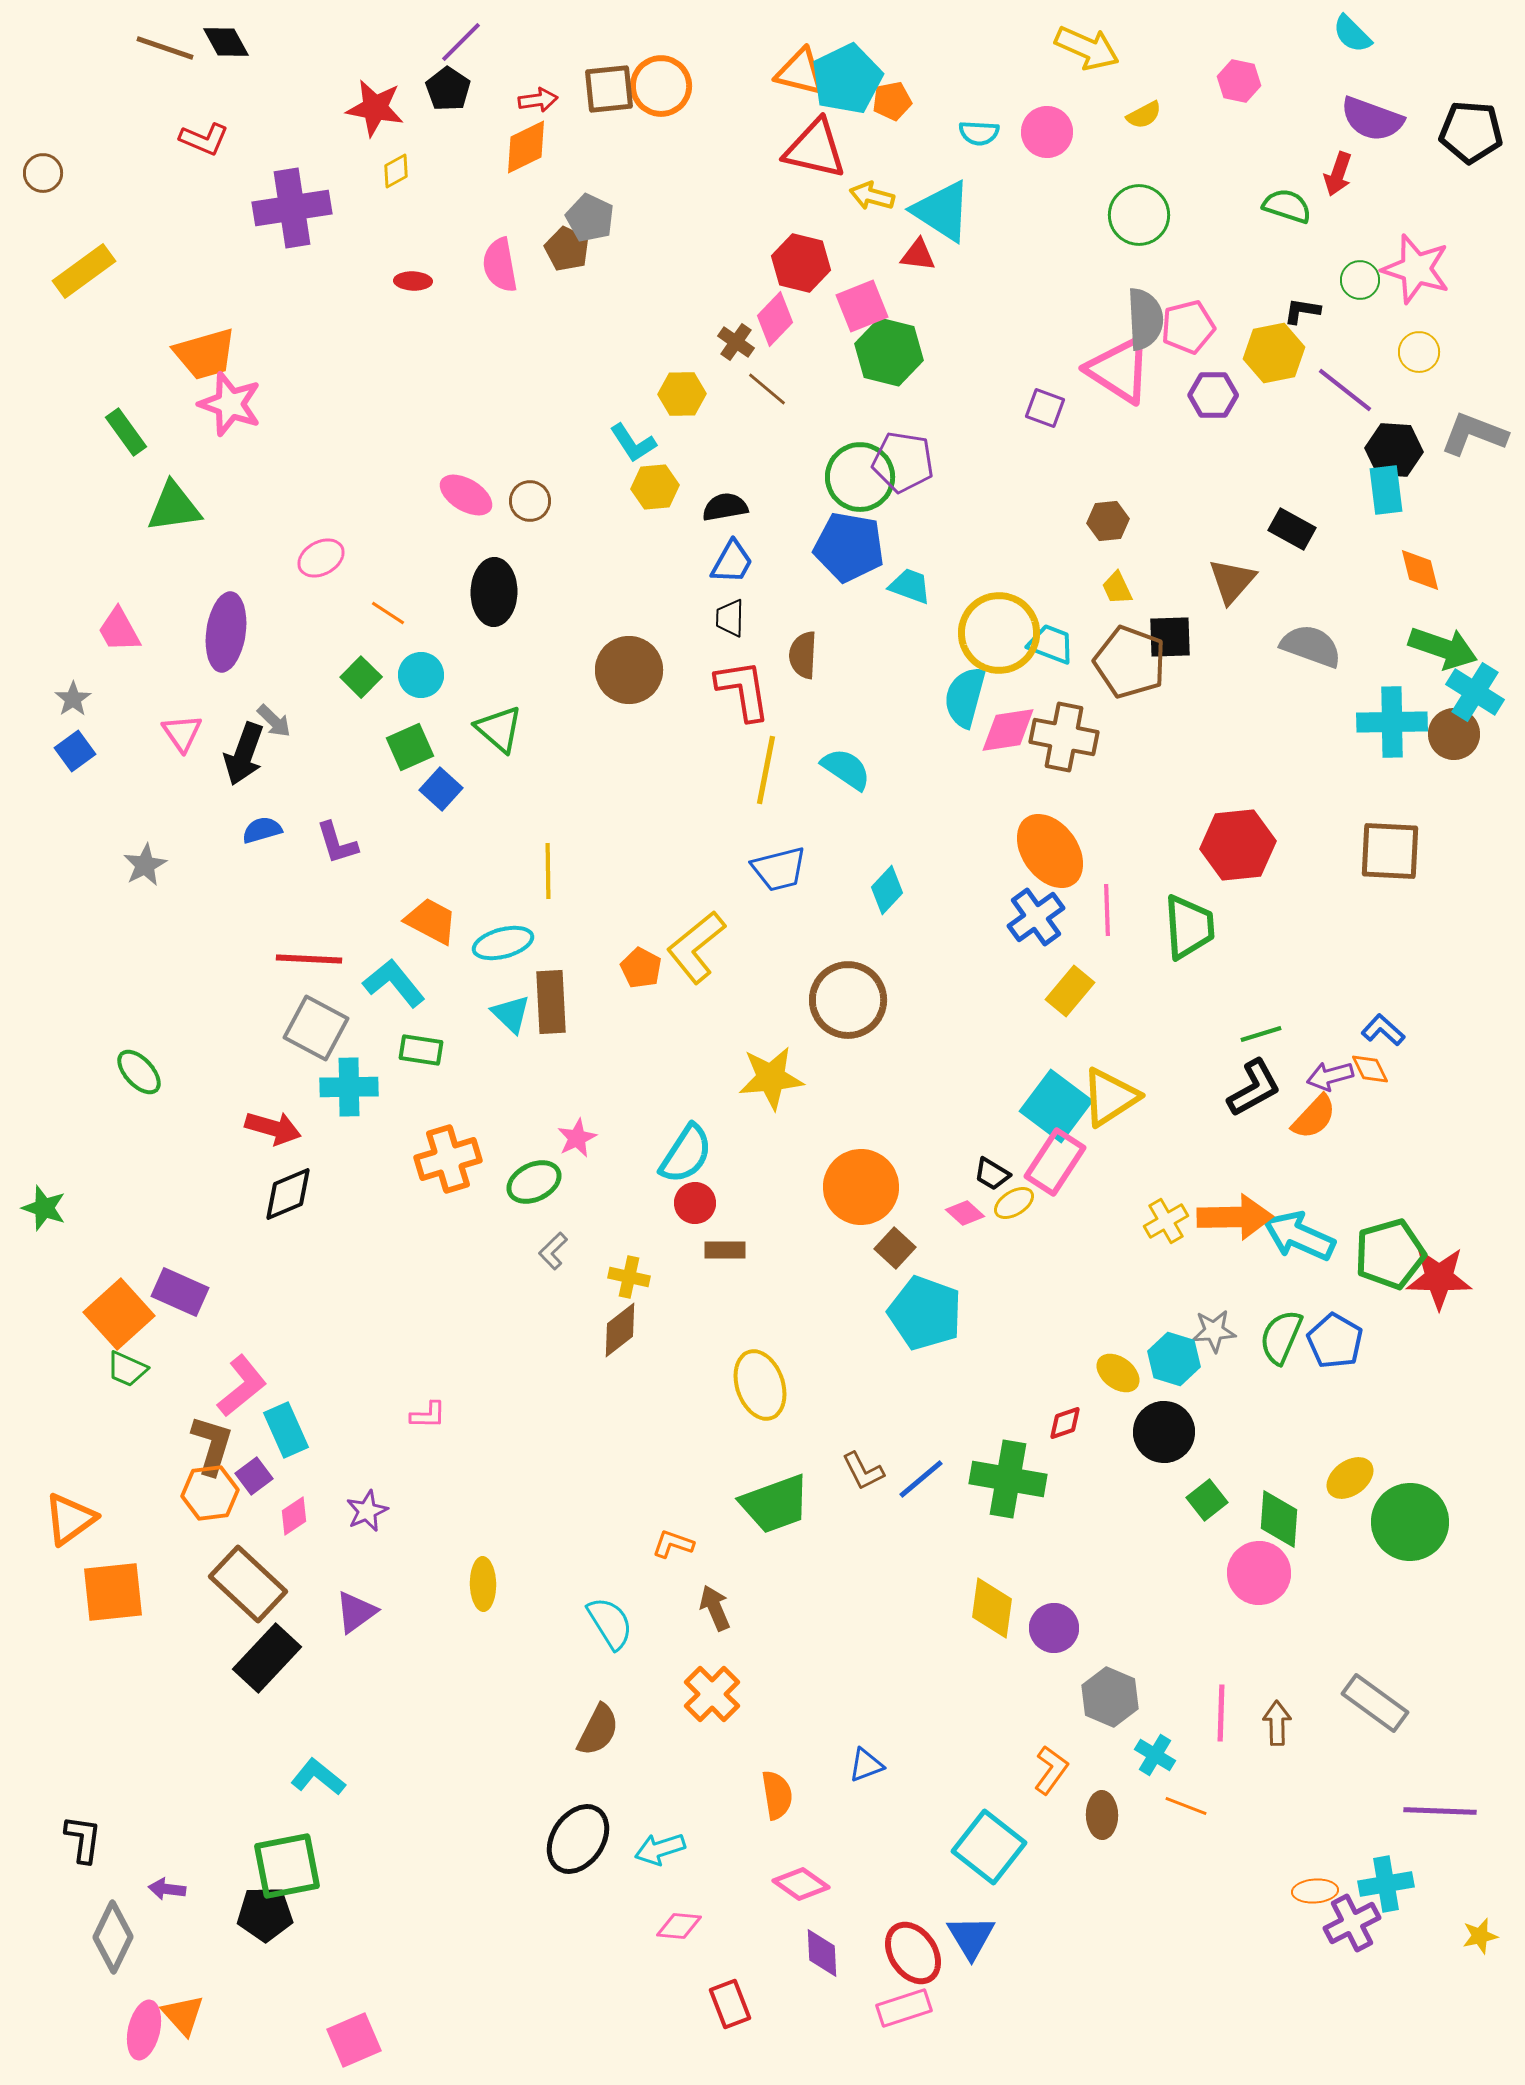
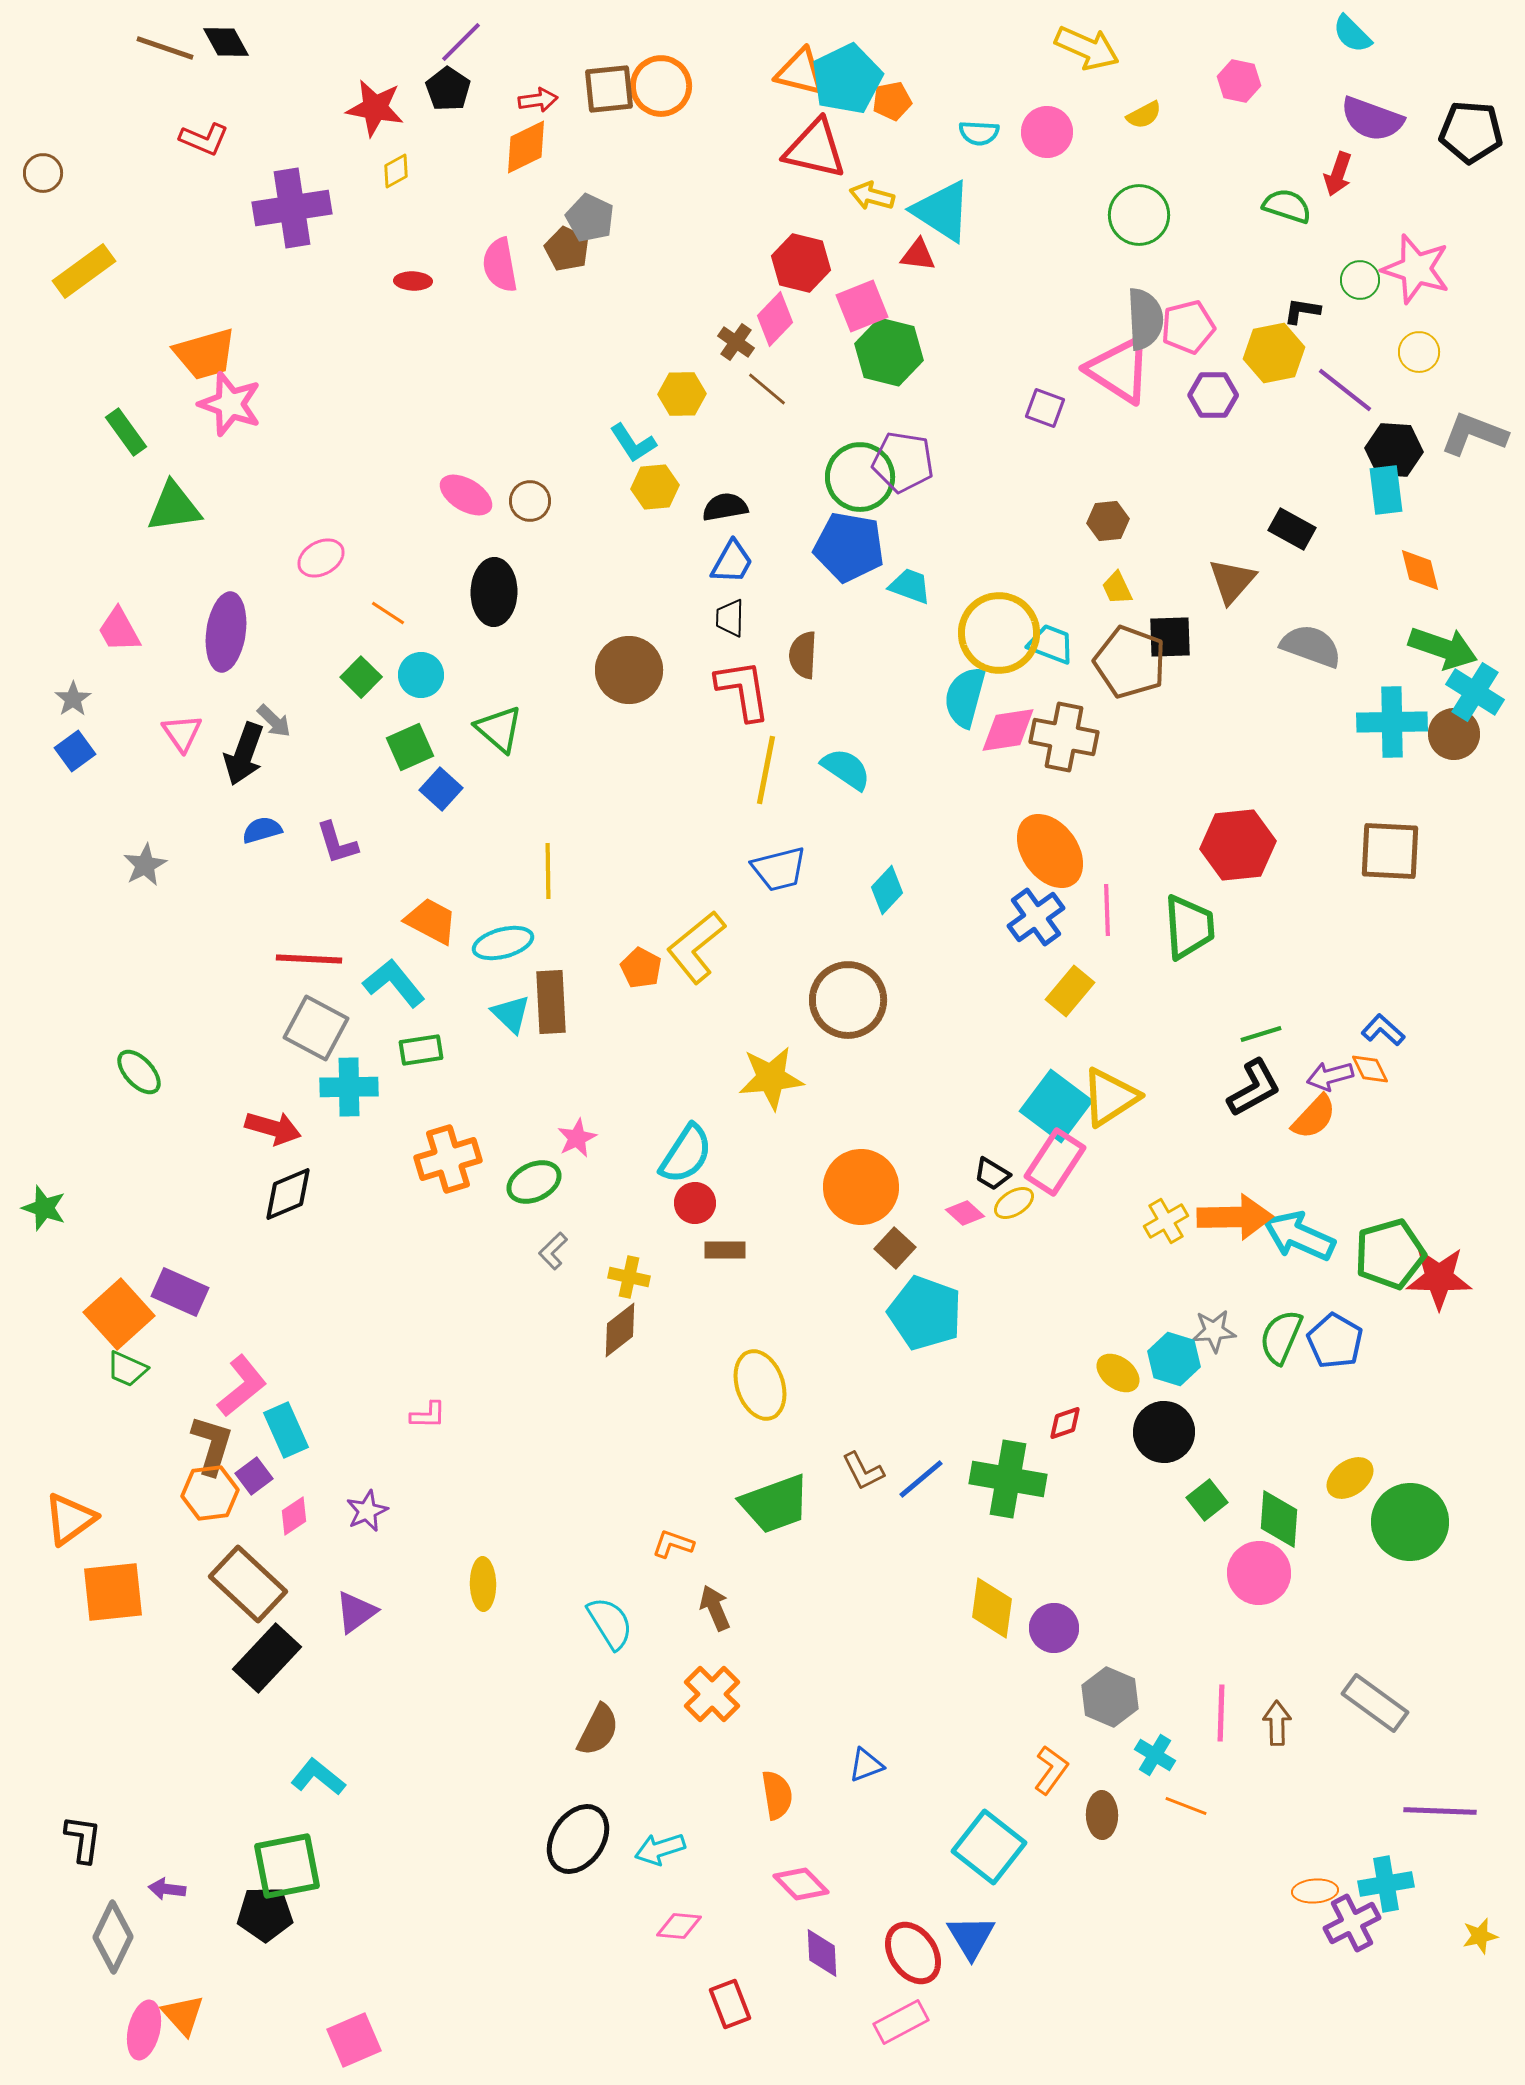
green rectangle at (421, 1050): rotated 18 degrees counterclockwise
pink diamond at (801, 1884): rotated 10 degrees clockwise
pink rectangle at (904, 2008): moved 3 px left, 14 px down; rotated 10 degrees counterclockwise
